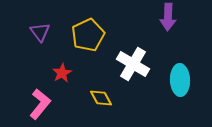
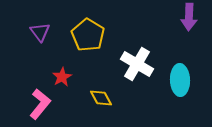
purple arrow: moved 21 px right
yellow pentagon: rotated 16 degrees counterclockwise
white cross: moved 4 px right
red star: moved 4 px down
